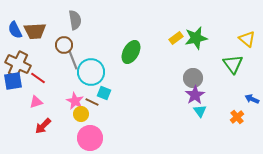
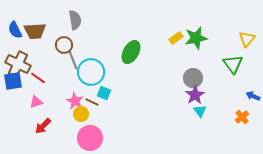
yellow triangle: rotated 30 degrees clockwise
blue arrow: moved 1 px right, 3 px up
orange cross: moved 5 px right
